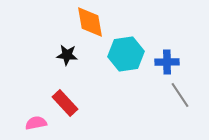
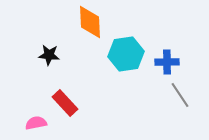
orange diamond: rotated 8 degrees clockwise
black star: moved 18 px left
